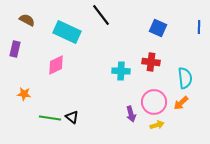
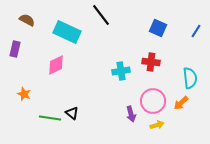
blue line: moved 3 px left, 4 px down; rotated 32 degrees clockwise
cyan cross: rotated 12 degrees counterclockwise
cyan semicircle: moved 5 px right
orange star: rotated 16 degrees clockwise
pink circle: moved 1 px left, 1 px up
black triangle: moved 4 px up
